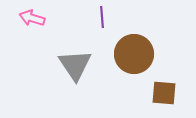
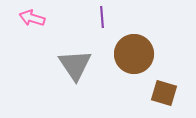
brown square: rotated 12 degrees clockwise
